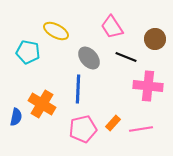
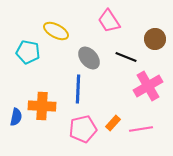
pink trapezoid: moved 3 px left, 6 px up
pink cross: rotated 36 degrees counterclockwise
orange cross: moved 2 px down; rotated 28 degrees counterclockwise
